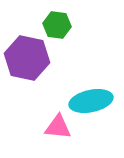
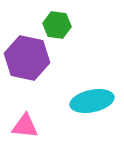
cyan ellipse: moved 1 px right
pink triangle: moved 33 px left, 1 px up
